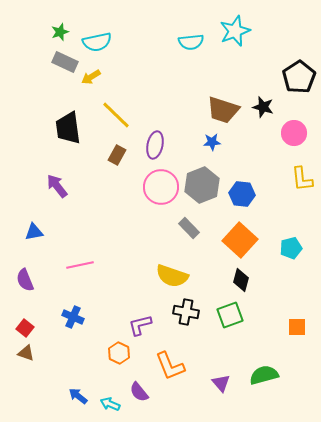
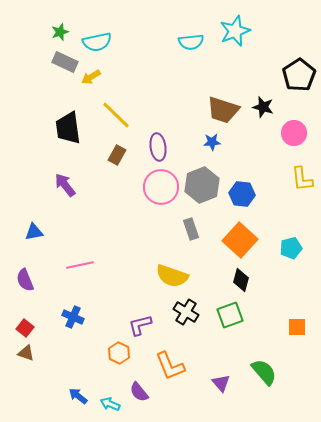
black pentagon at (299, 77): moved 2 px up
purple ellipse at (155, 145): moved 3 px right, 2 px down; rotated 20 degrees counterclockwise
purple arrow at (57, 186): moved 8 px right, 1 px up
gray rectangle at (189, 228): moved 2 px right, 1 px down; rotated 25 degrees clockwise
black cross at (186, 312): rotated 20 degrees clockwise
green semicircle at (264, 375): moved 3 px up; rotated 64 degrees clockwise
